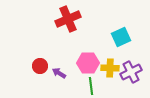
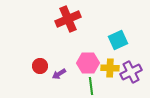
cyan square: moved 3 px left, 3 px down
purple arrow: moved 1 px down; rotated 64 degrees counterclockwise
